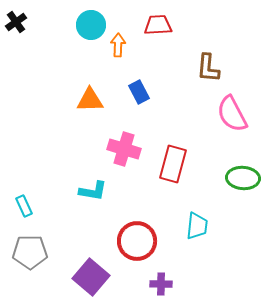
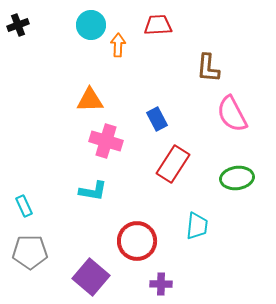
black cross: moved 2 px right, 3 px down; rotated 15 degrees clockwise
blue rectangle: moved 18 px right, 27 px down
pink cross: moved 18 px left, 8 px up
red rectangle: rotated 18 degrees clockwise
green ellipse: moved 6 px left; rotated 12 degrees counterclockwise
